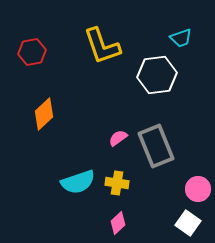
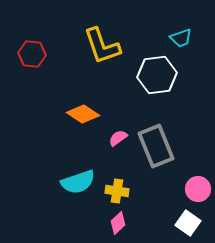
red hexagon: moved 2 px down; rotated 16 degrees clockwise
orange diamond: moved 39 px right; rotated 76 degrees clockwise
yellow cross: moved 8 px down
